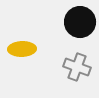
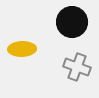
black circle: moved 8 px left
